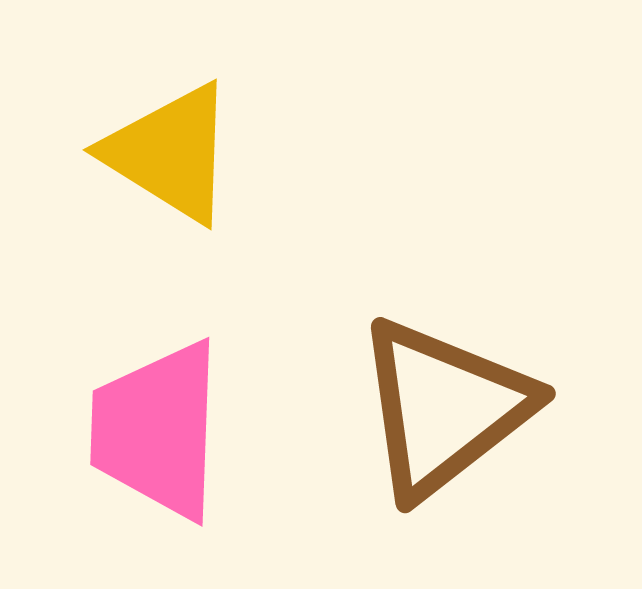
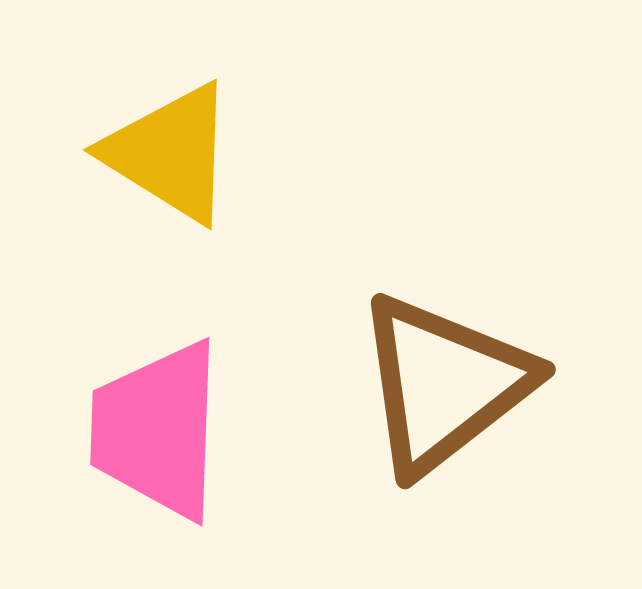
brown triangle: moved 24 px up
